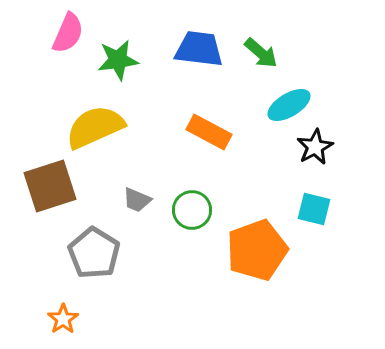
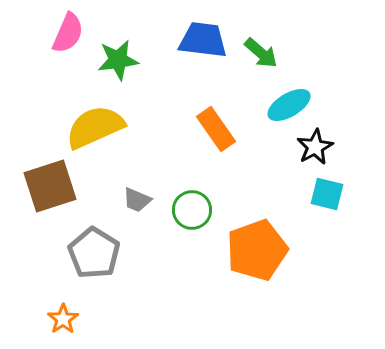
blue trapezoid: moved 4 px right, 9 px up
orange rectangle: moved 7 px right, 3 px up; rotated 27 degrees clockwise
cyan square: moved 13 px right, 15 px up
